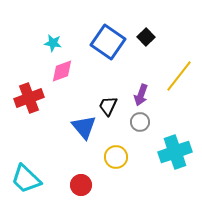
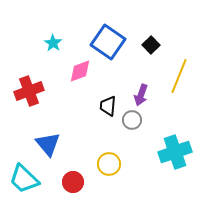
black square: moved 5 px right, 8 px down
cyan star: rotated 24 degrees clockwise
pink diamond: moved 18 px right
yellow line: rotated 16 degrees counterclockwise
red cross: moved 7 px up
black trapezoid: rotated 20 degrees counterclockwise
gray circle: moved 8 px left, 2 px up
blue triangle: moved 36 px left, 17 px down
yellow circle: moved 7 px left, 7 px down
cyan trapezoid: moved 2 px left
red circle: moved 8 px left, 3 px up
